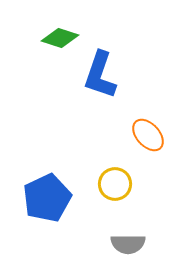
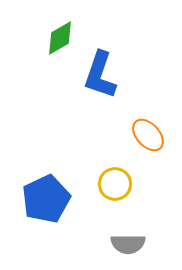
green diamond: rotated 48 degrees counterclockwise
blue pentagon: moved 1 px left, 1 px down
